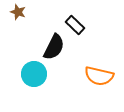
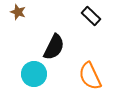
black rectangle: moved 16 px right, 9 px up
orange semicircle: moved 9 px left; rotated 52 degrees clockwise
